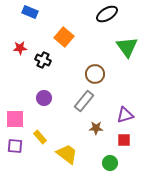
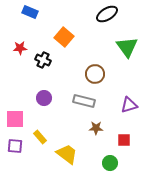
gray rectangle: rotated 65 degrees clockwise
purple triangle: moved 4 px right, 10 px up
